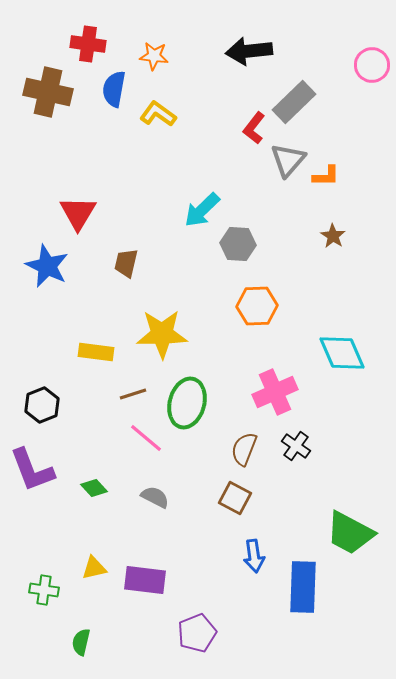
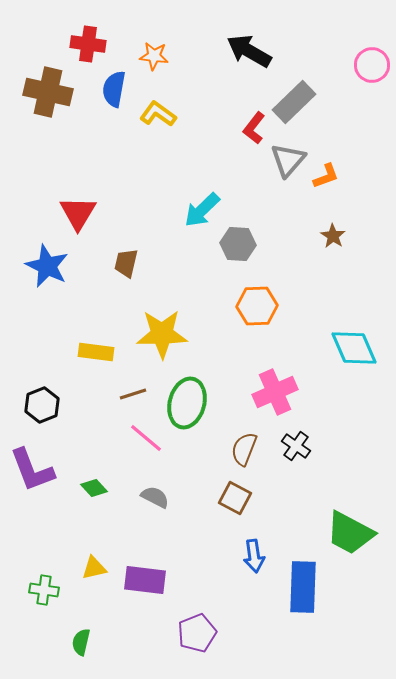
black arrow: rotated 36 degrees clockwise
orange L-shape: rotated 20 degrees counterclockwise
cyan diamond: moved 12 px right, 5 px up
